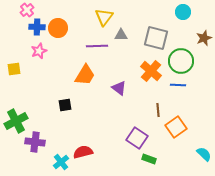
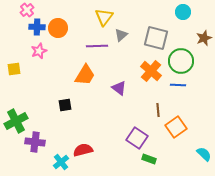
gray triangle: rotated 40 degrees counterclockwise
red semicircle: moved 2 px up
